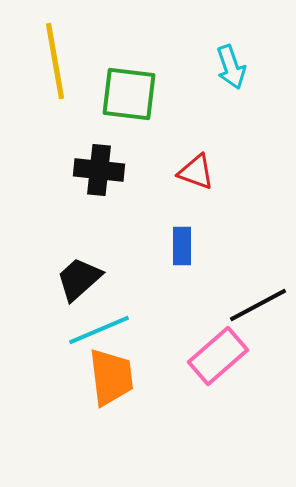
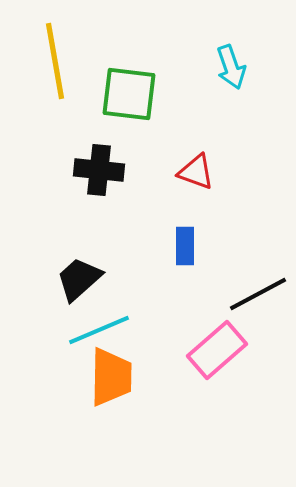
blue rectangle: moved 3 px right
black line: moved 11 px up
pink rectangle: moved 1 px left, 6 px up
orange trapezoid: rotated 8 degrees clockwise
